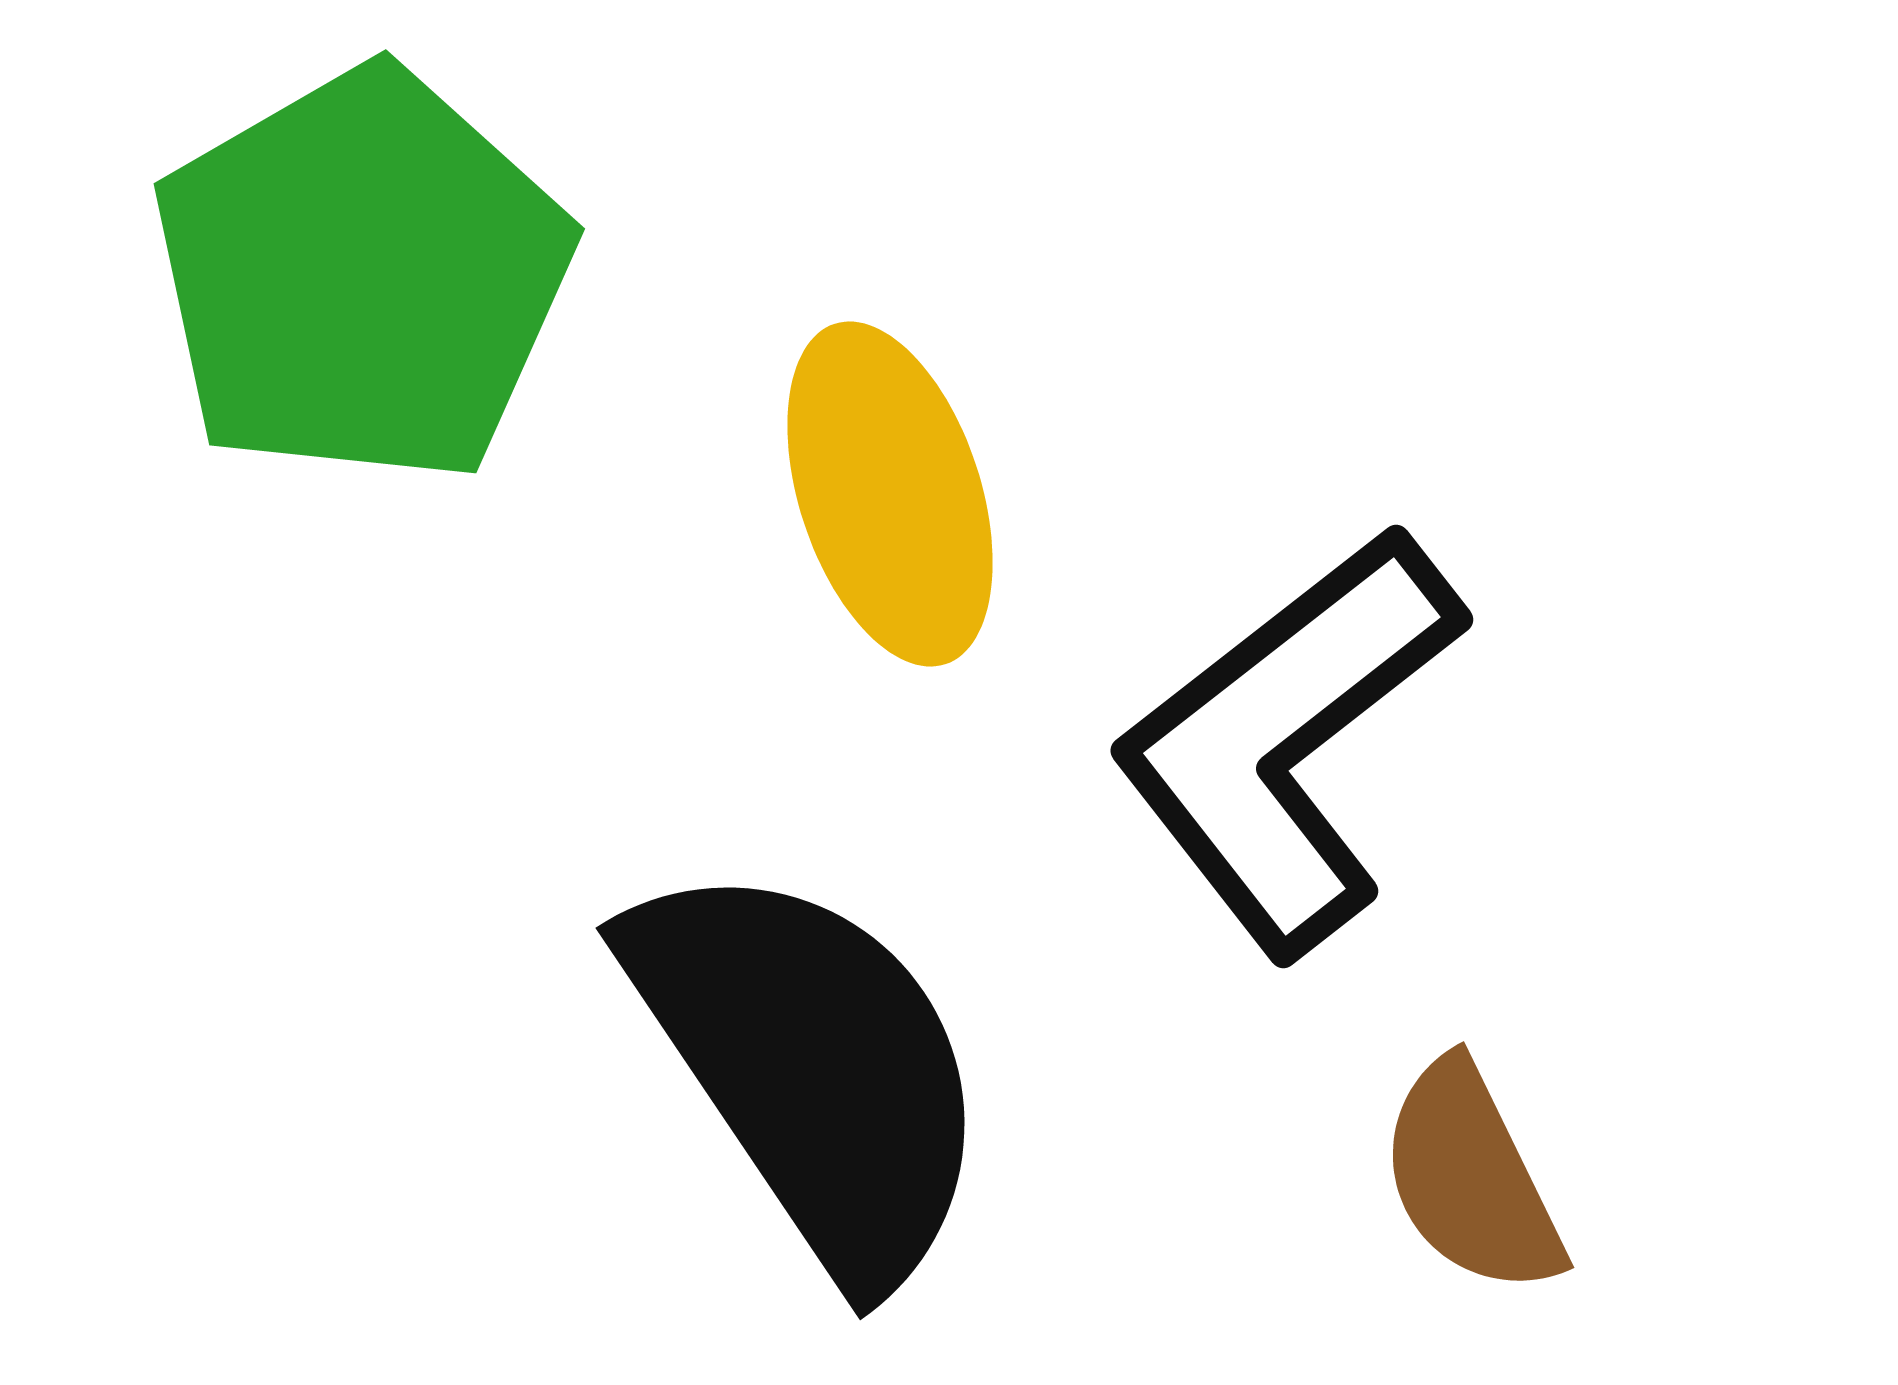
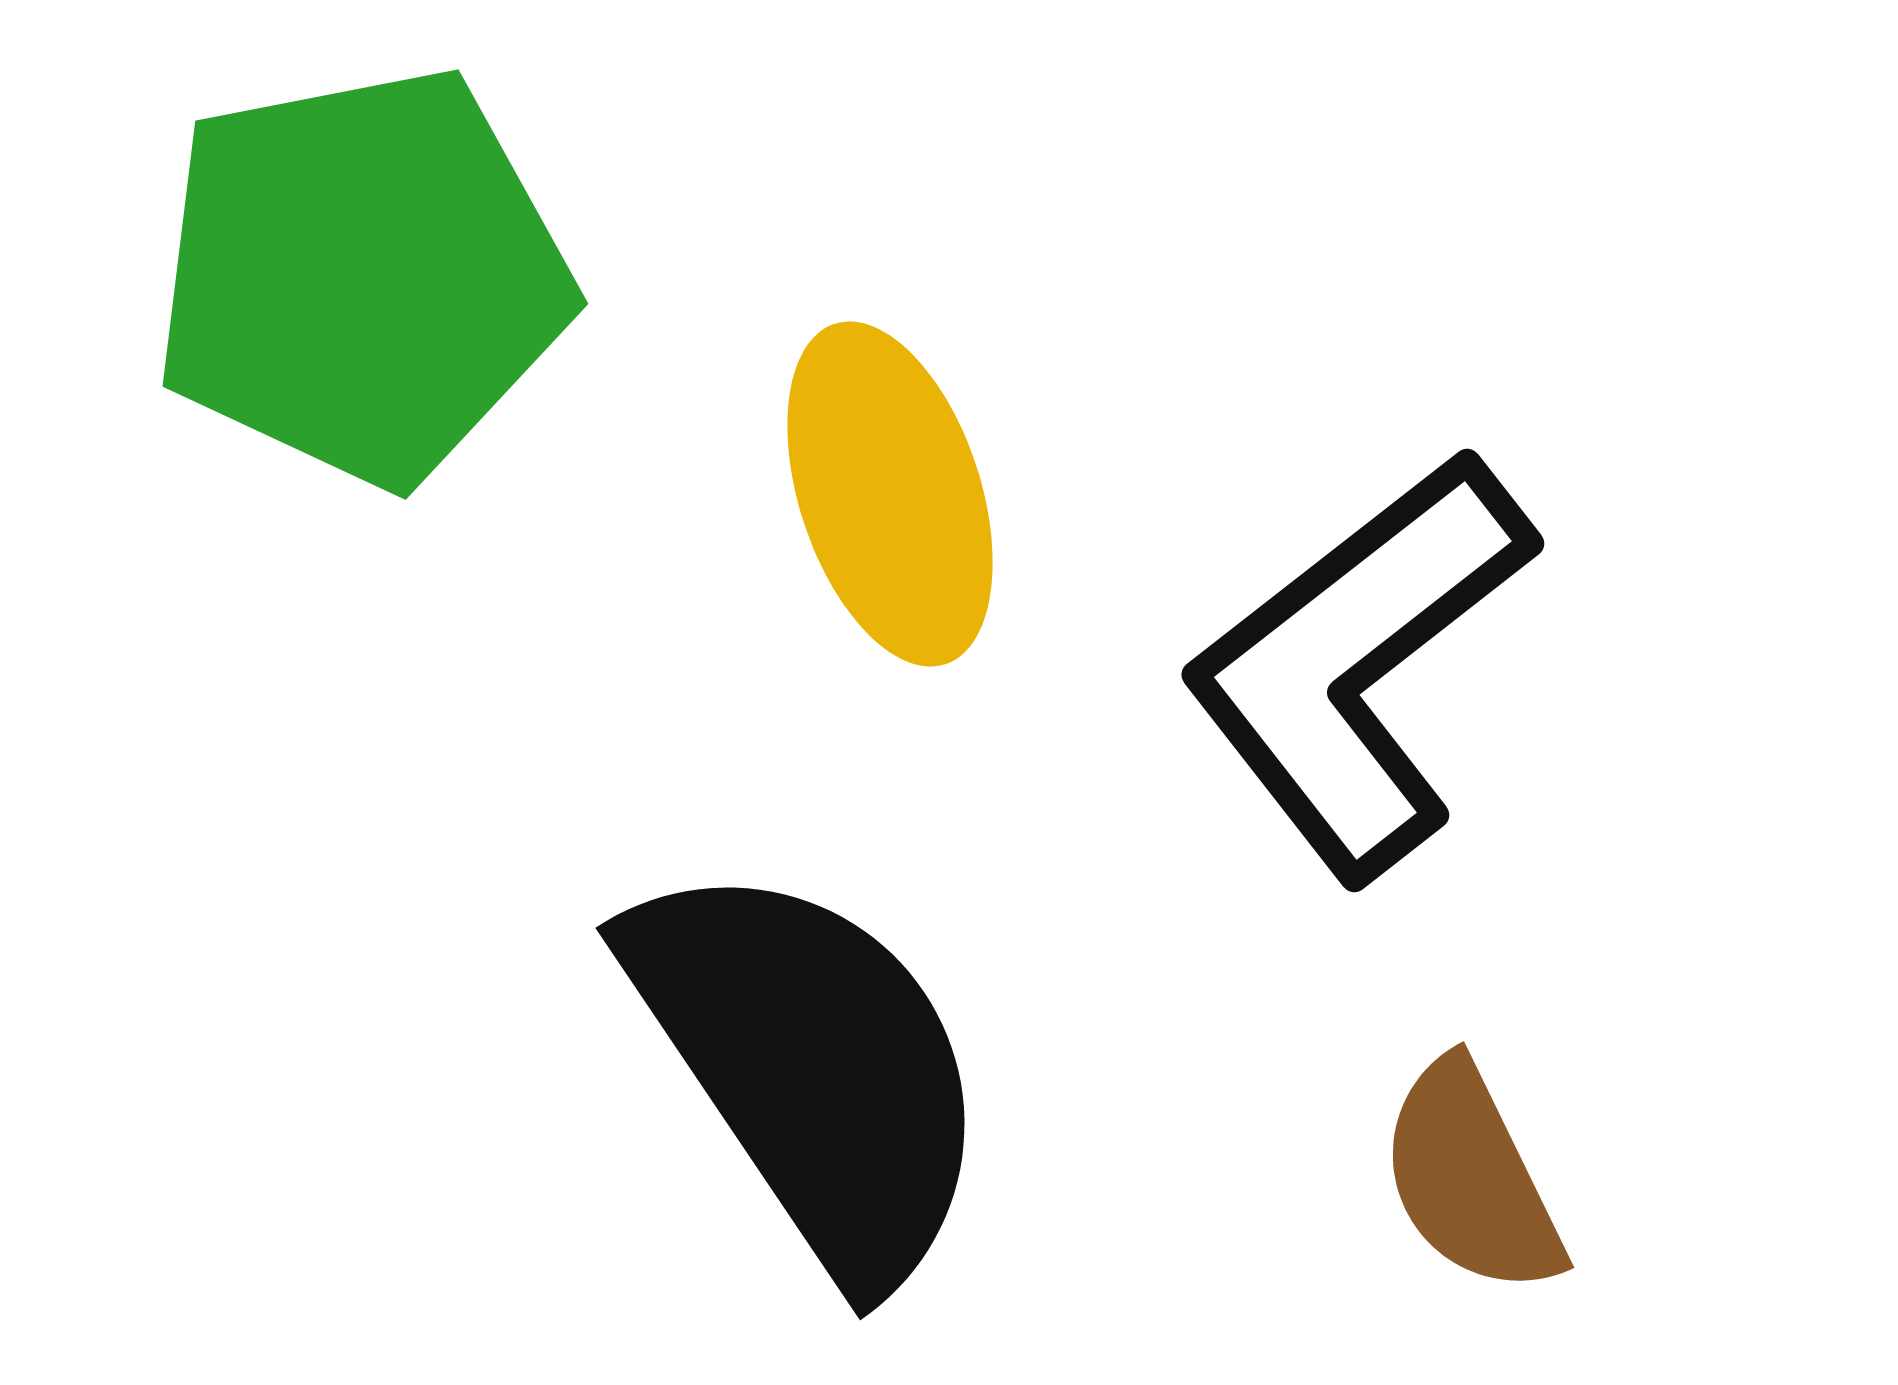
green pentagon: rotated 19 degrees clockwise
black L-shape: moved 71 px right, 76 px up
